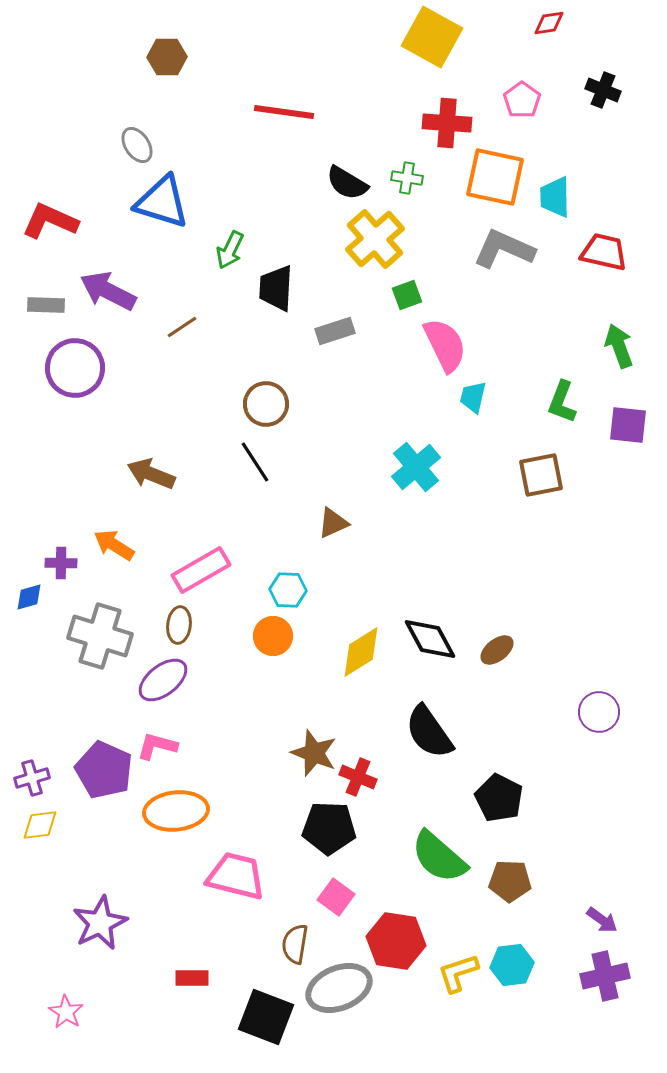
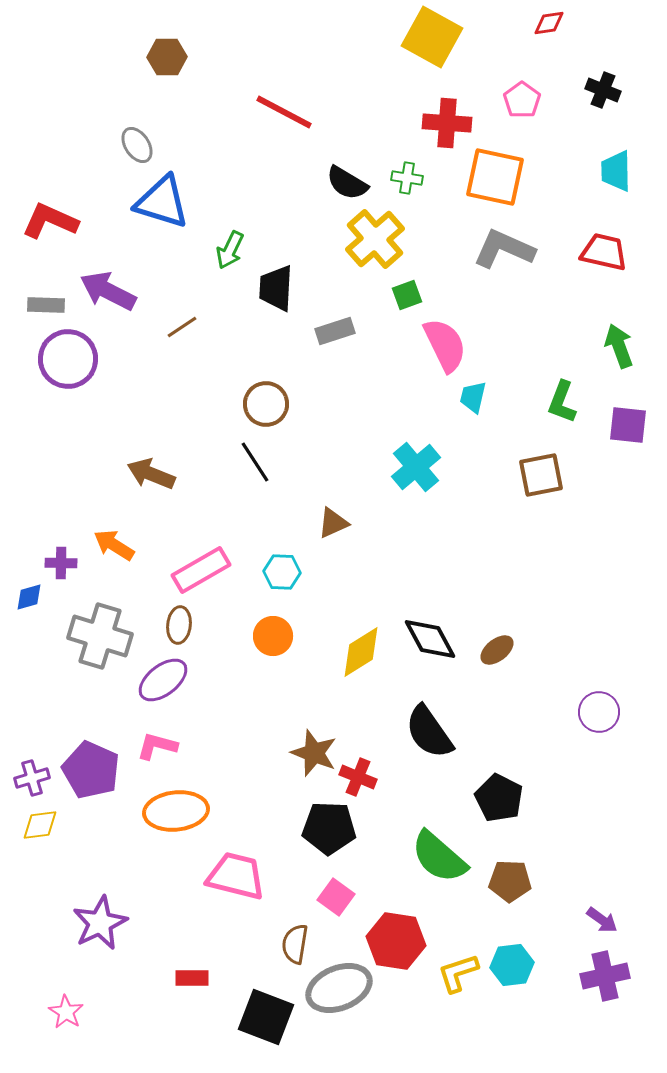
red line at (284, 112): rotated 20 degrees clockwise
cyan trapezoid at (555, 197): moved 61 px right, 26 px up
purple circle at (75, 368): moved 7 px left, 9 px up
cyan hexagon at (288, 590): moved 6 px left, 18 px up
purple pentagon at (104, 770): moved 13 px left
